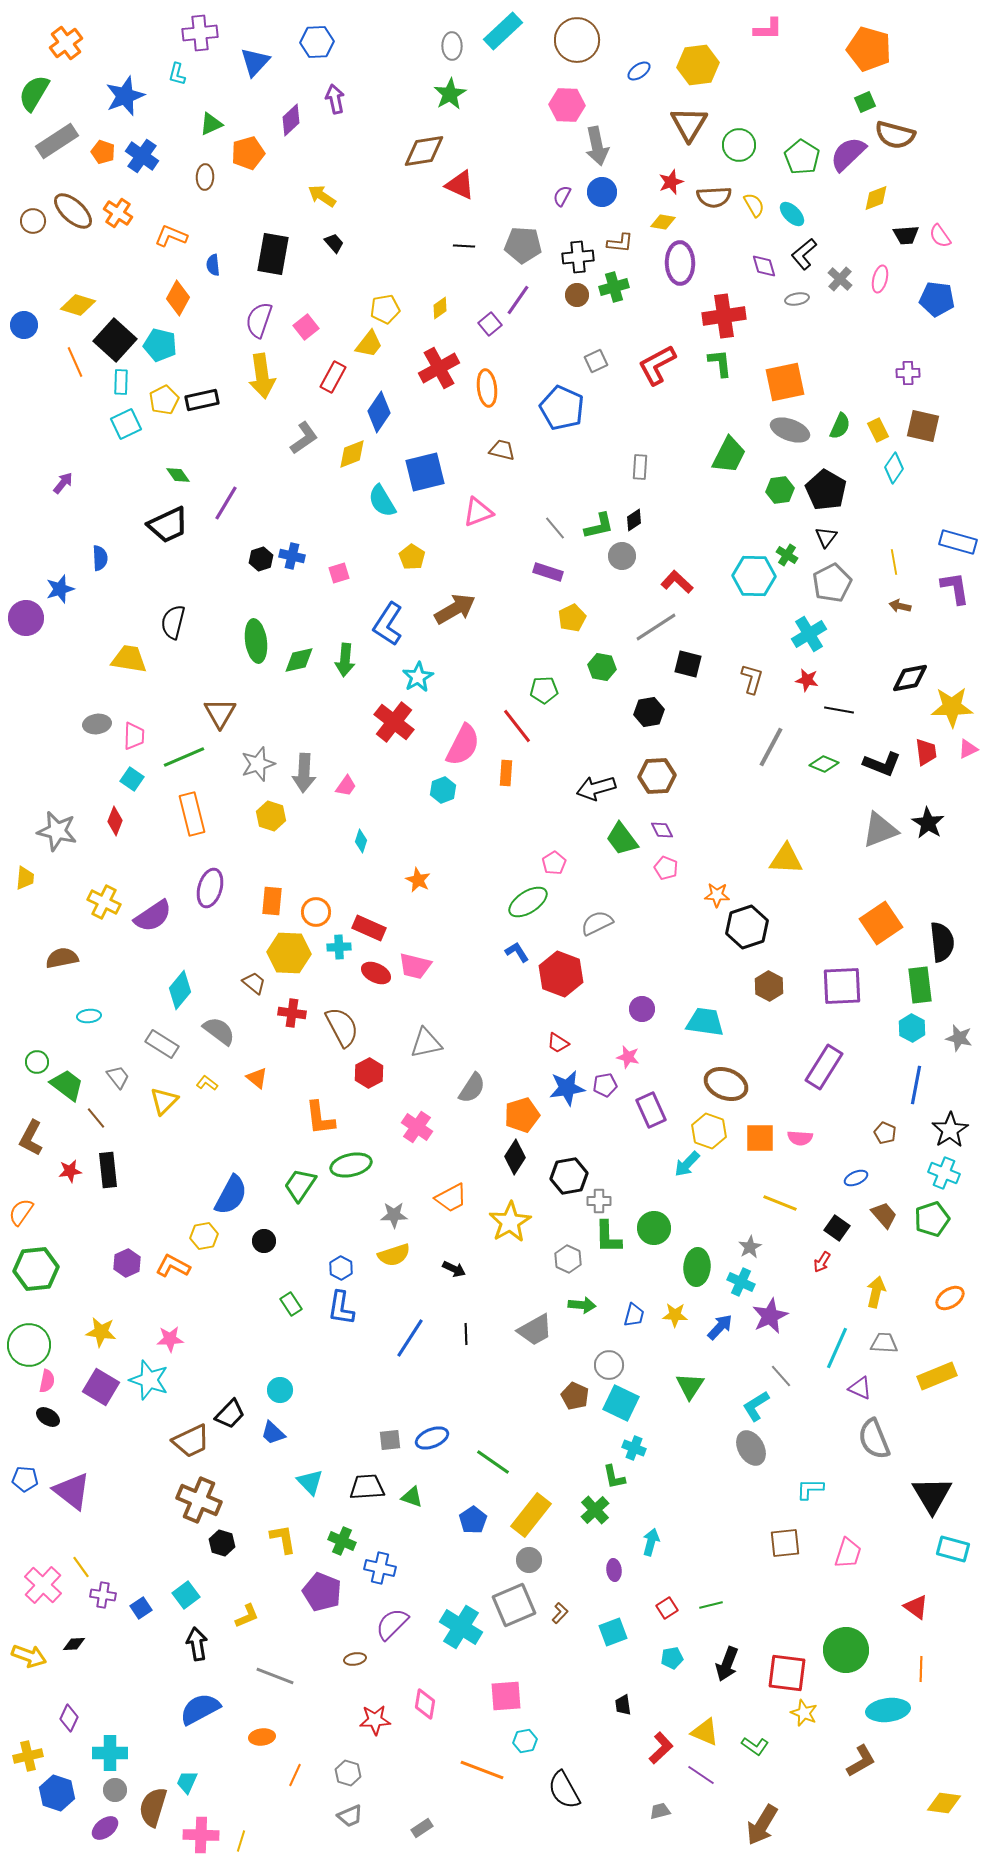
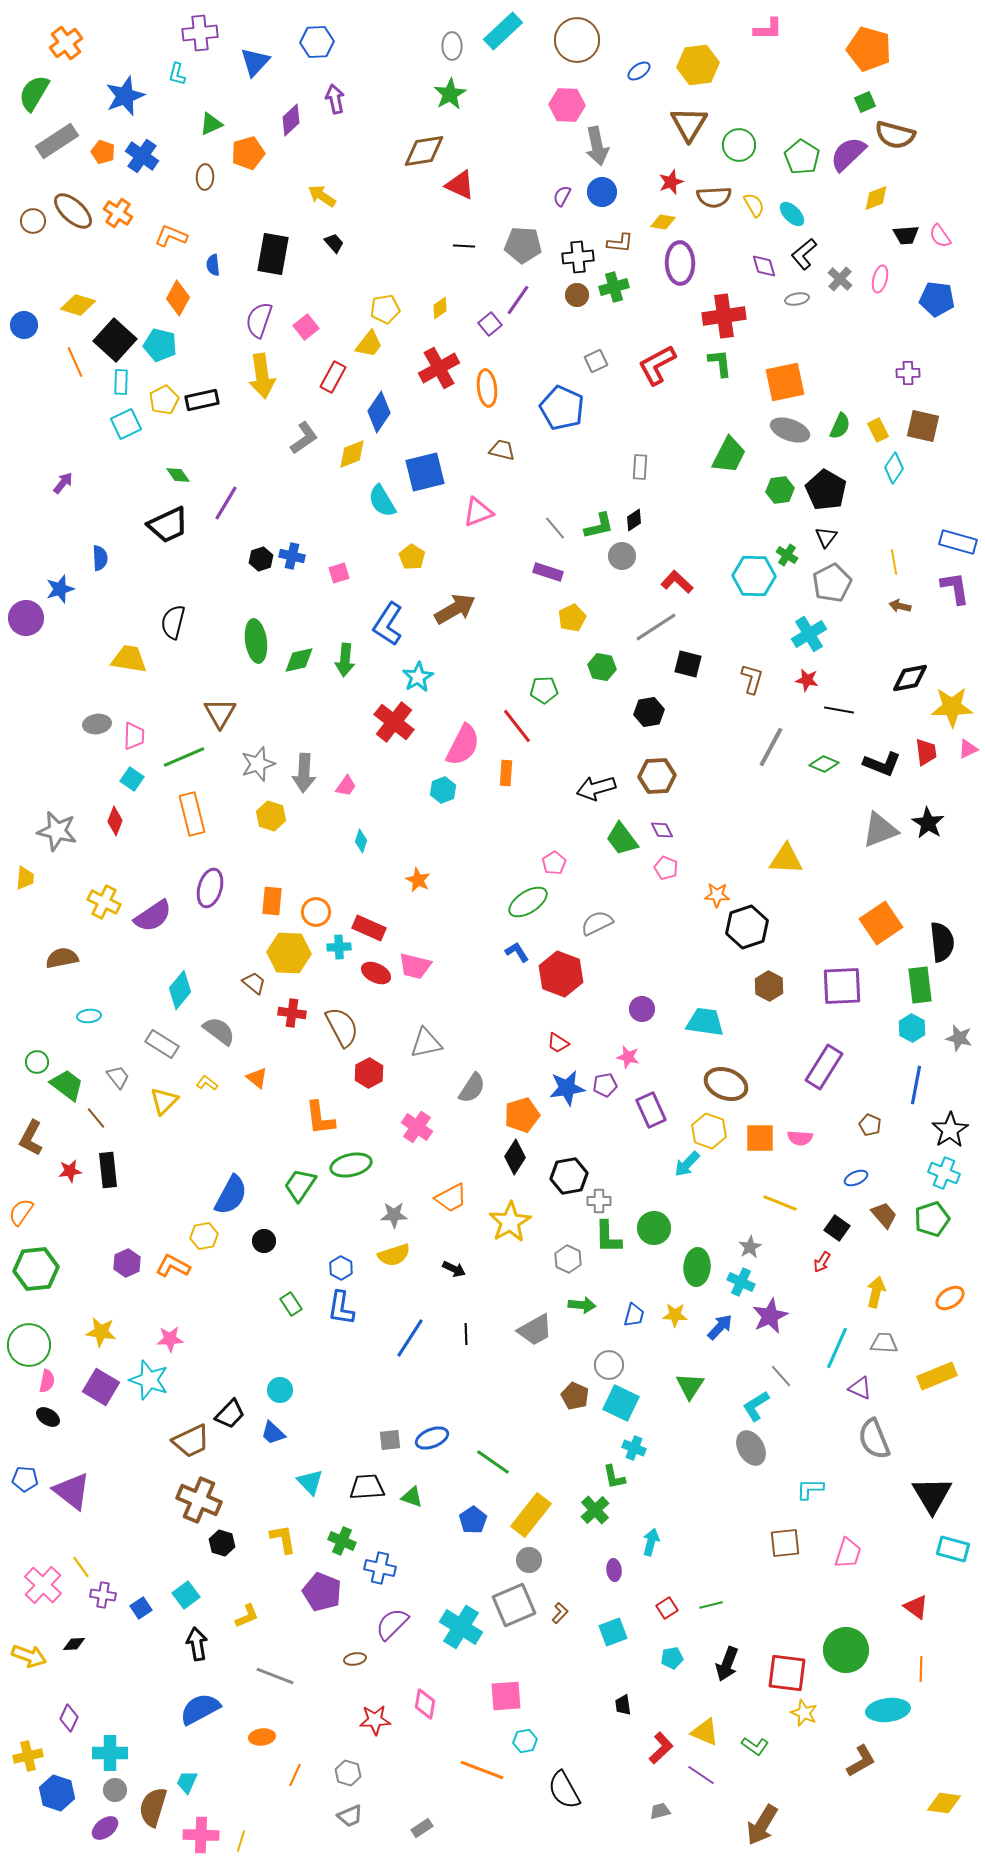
brown pentagon at (885, 1133): moved 15 px left, 8 px up
